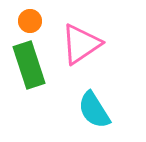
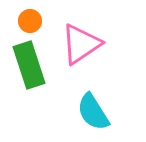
cyan semicircle: moved 1 px left, 2 px down
